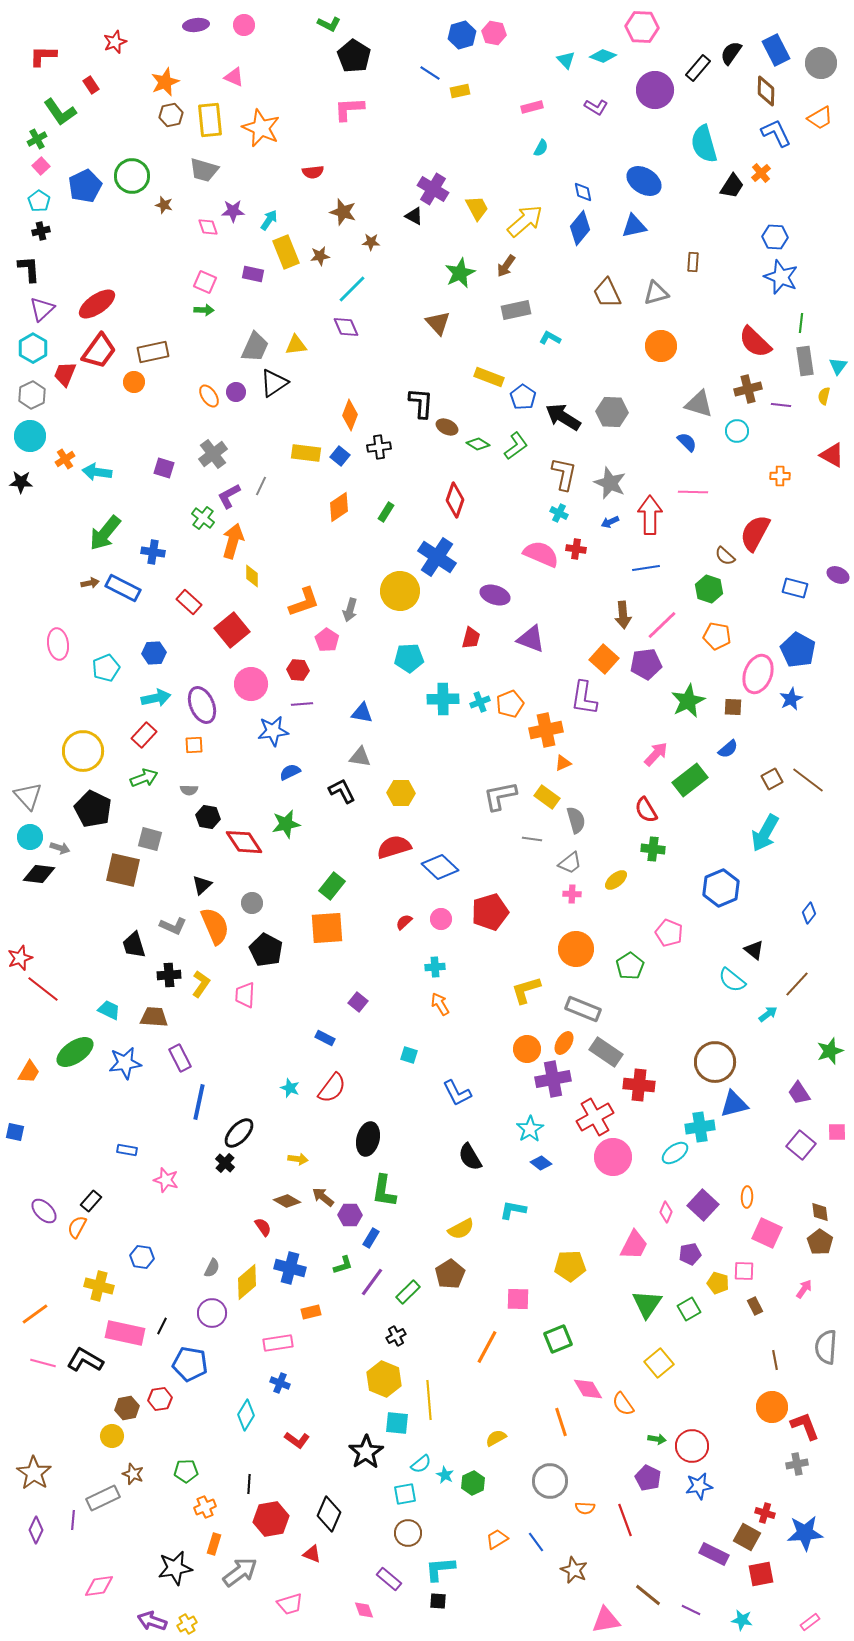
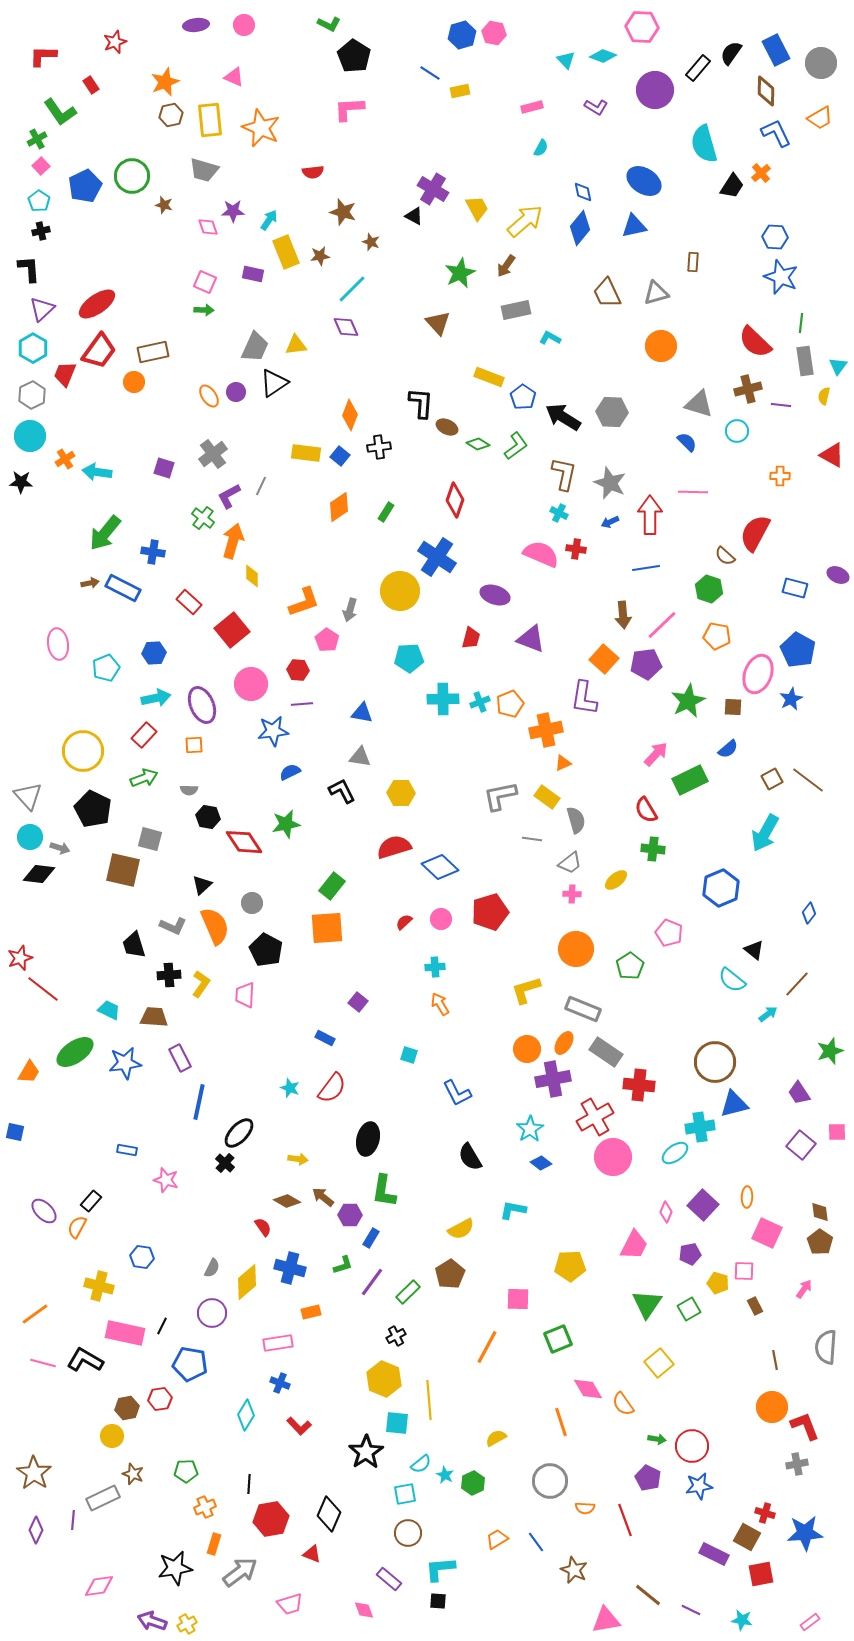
brown star at (371, 242): rotated 18 degrees clockwise
green rectangle at (690, 780): rotated 12 degrees clockwise
red L-shape at (297, 1440): moved 2 px right, 14 px up; rotated 10 degrees clockwise
